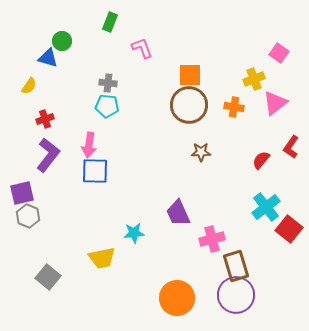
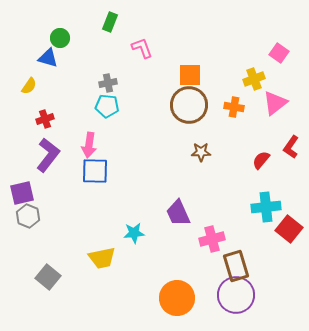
green circle: moved 2 px left, 3 px up
gray cross: rotated 18 degrees counterclockwise
cyan cross: rotated 32 degrees clockwise
